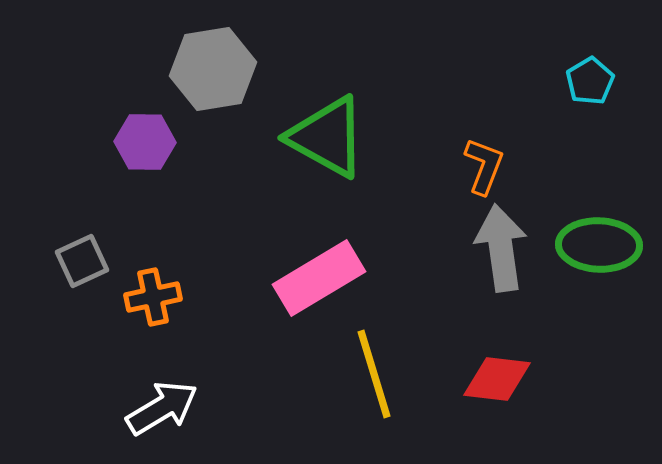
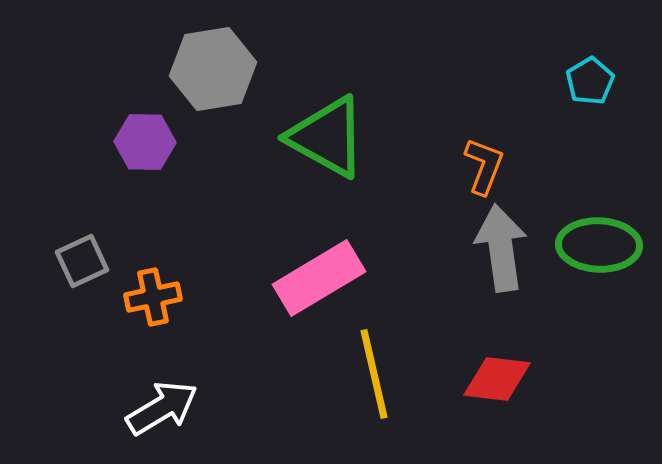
yellow line: rotated 4 degrees clockwise
